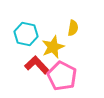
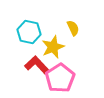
yellow semicircle: rotated 35 degrees counterclockwise
cyan hexagon: moved 3 px right, 2 px up
pink pentagon: moved 2 px left, 2 px down; rotated 12 degrees clockwise
